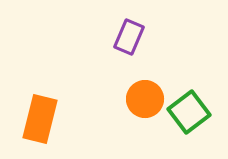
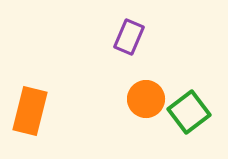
orange circle: moved 1 px right
orange rectangle: moved 10 px left, 8 px up
